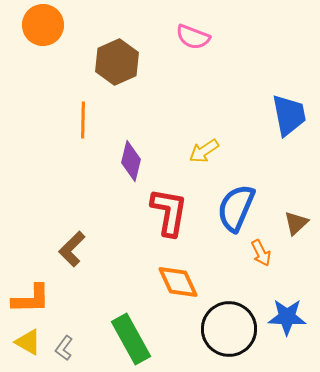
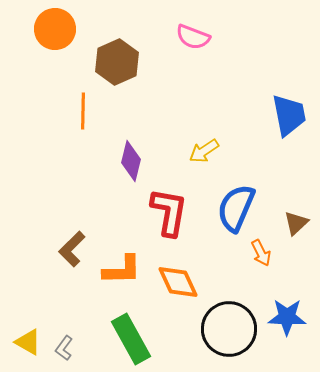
orange circle: moved 12 px right, 4 px down
orange line: moved 9 px up
orange L-shape: moved 91 px right, 29 px up
